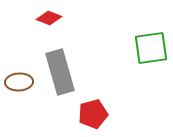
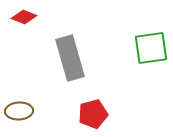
red diamond: moved 25 px left, 1 px up
gray rectangle: moved 10 px right, 14 px up
brown ellipse: moved 29 px down
